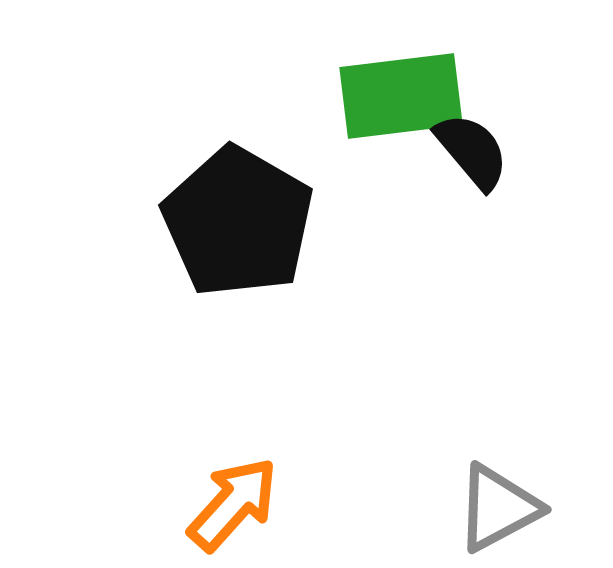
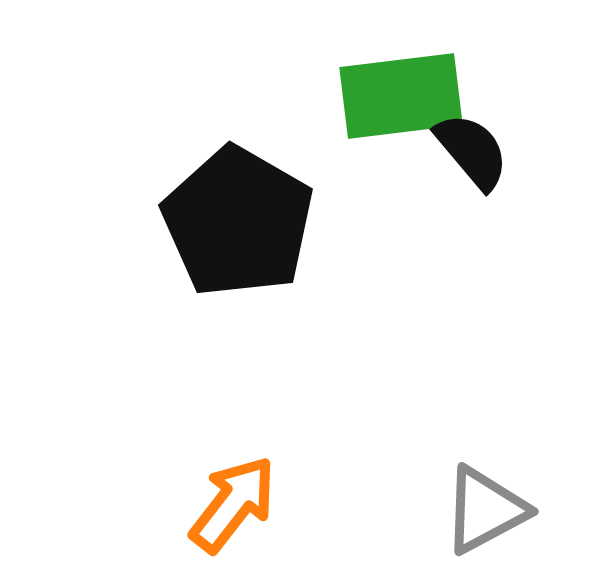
orange arrow: rotated 4 degrees counterclockwise
gray triangle: moved 13 px left, 2 px down
